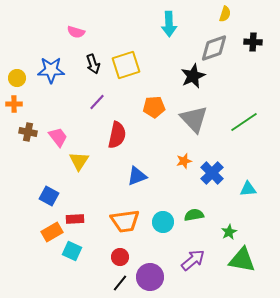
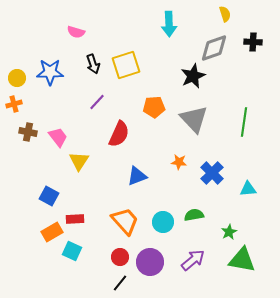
yellow semicircle: rotated 35 degrees counterclockwise
blue star: moved 1 px left, 2 px down
orange cross: rotated 14 degrees counterclockwise
green line: rotated 48 degrees counterclockwise
red semicircle: moved 2 px right, 1 px up; rotated 12 degrees clockwise
orange star: moved 5 px left, 1 px down; rotated 21 degrees clockwise
orange trapezoid: rotated 124 degrees counterclockwise
purple circle: moved 15 px up
